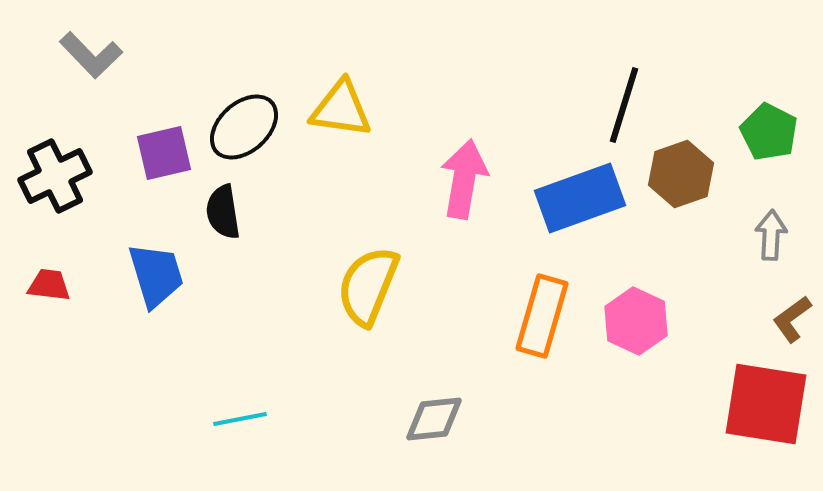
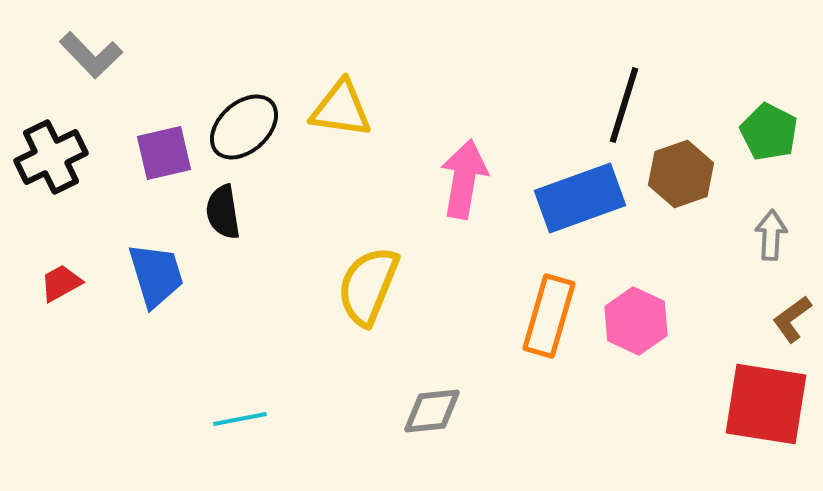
black cross: moved 4 px left, 19 px up
red trapezoid: moved 12 px right, 2 px up; rotated 36 degrees counterclockwise
orange rectangle: moved 7 px right
gray diamond: moved 2 px left, 8 px up
